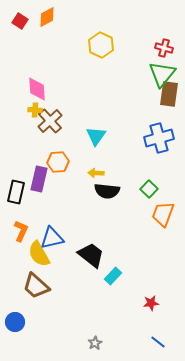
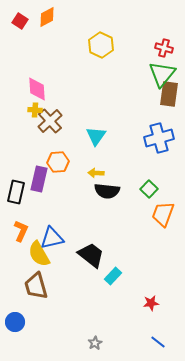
brown trapezoid: rotated 32 degrees clockwise
